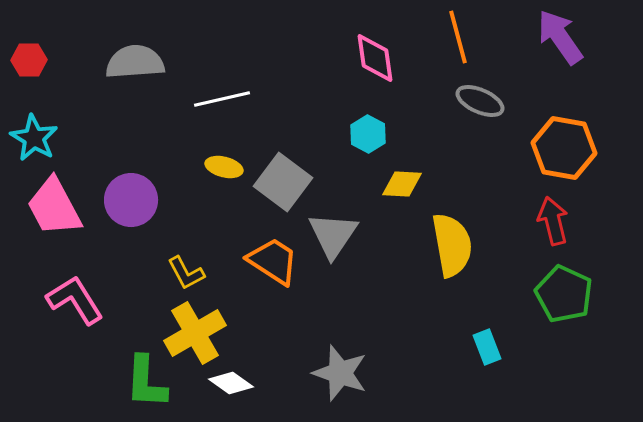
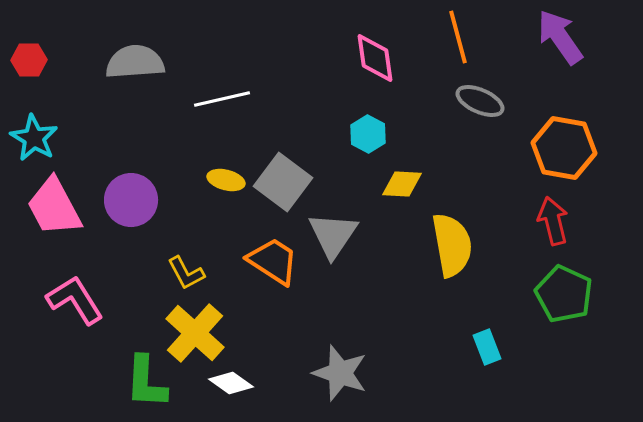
yellow ellipse: moved 2 px right, 13 px down
yellow cross: rotated 18 degrees counterclockwise
